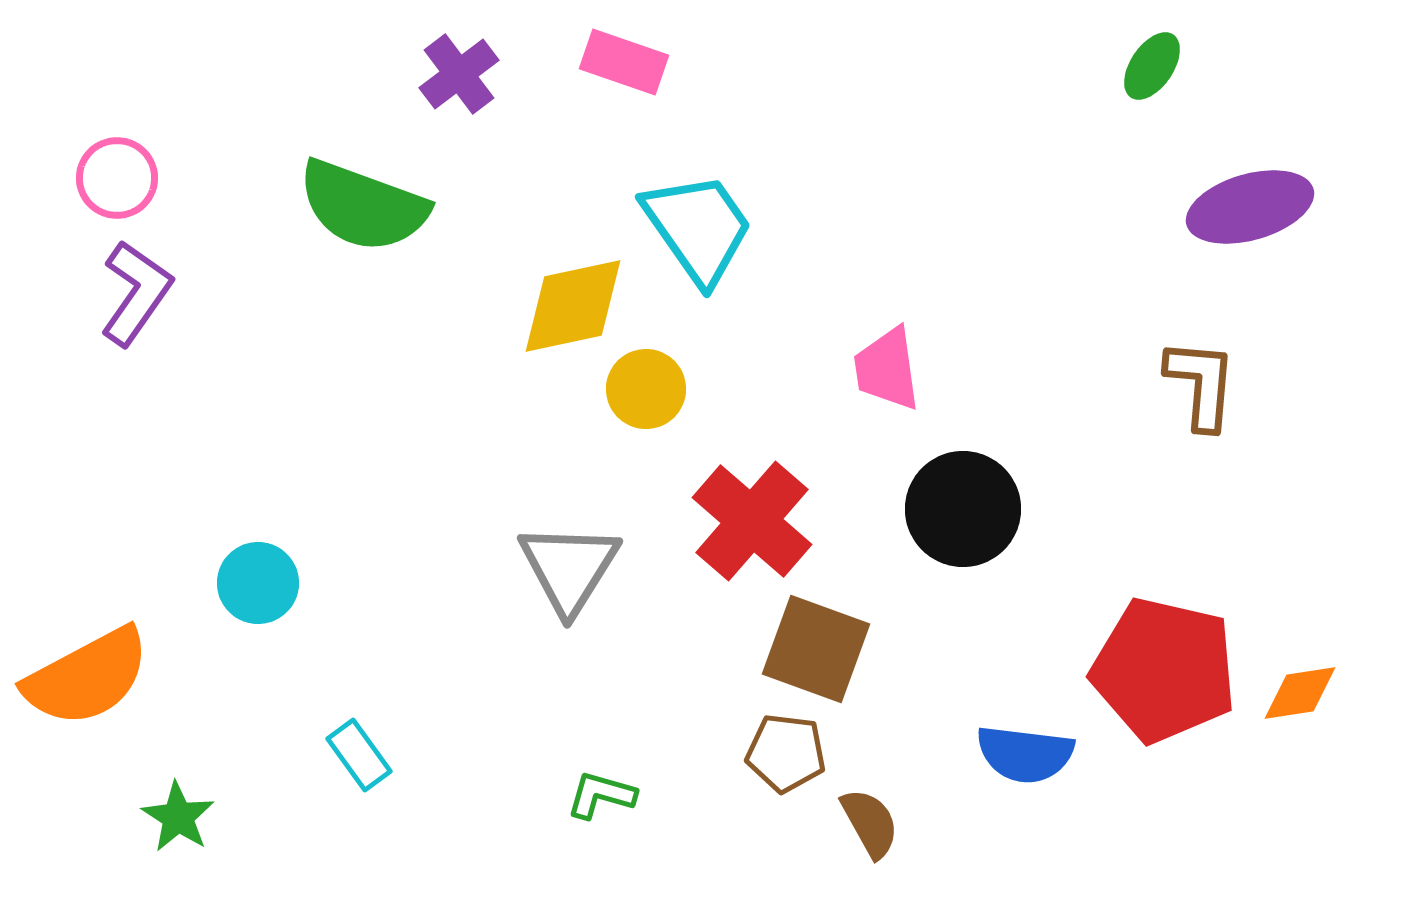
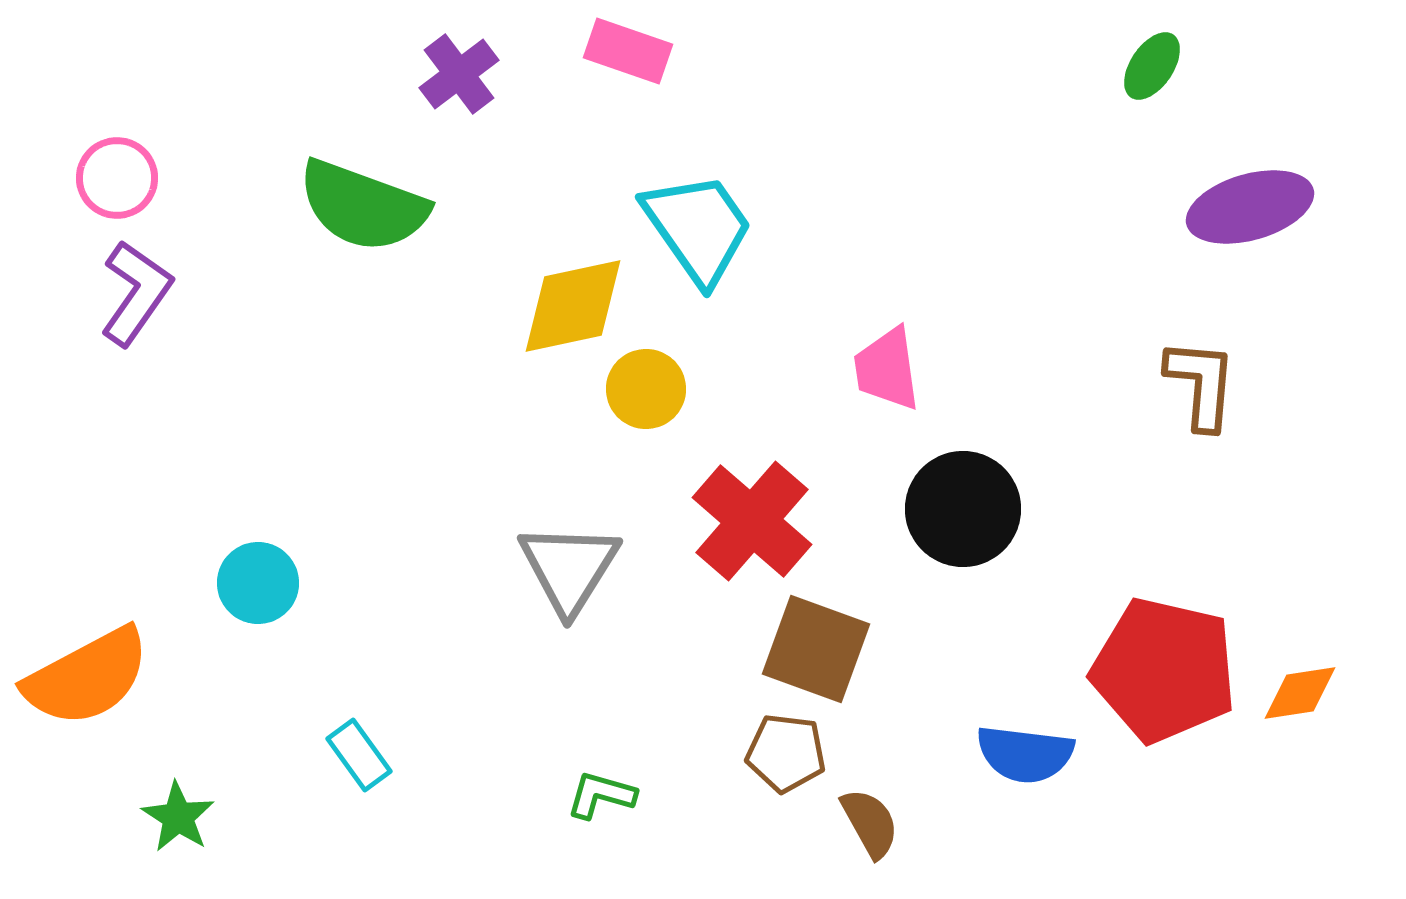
pink rectangle: moved 4 px right, 11 px up
